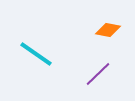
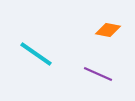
purple line: rotated 68 degrees clockwise
